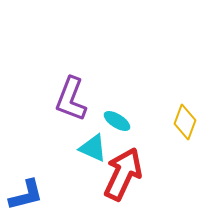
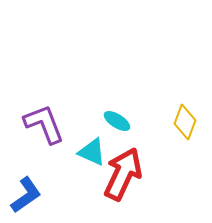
purple L-shape: moved 27 px left, 25 px down; rotated 138 degrees clockwise
cyan triangle: moved 1 px left, 4 px down
blue L-shape: rotated 21 degrees counterclockwise
